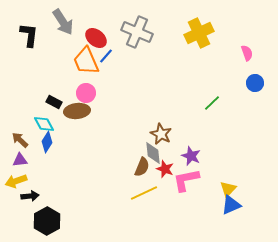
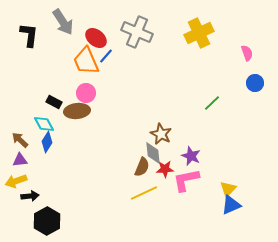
red star: rotated 24 degrees counterclockwise
